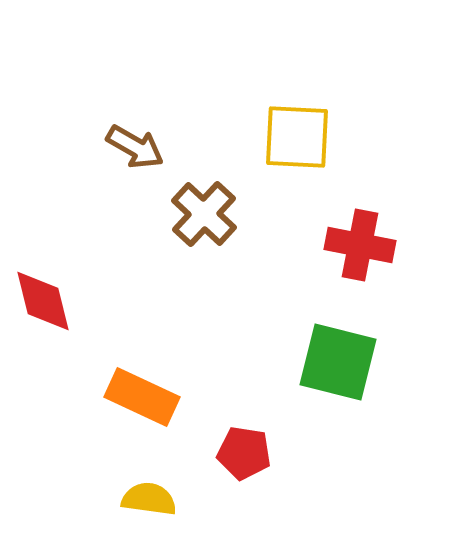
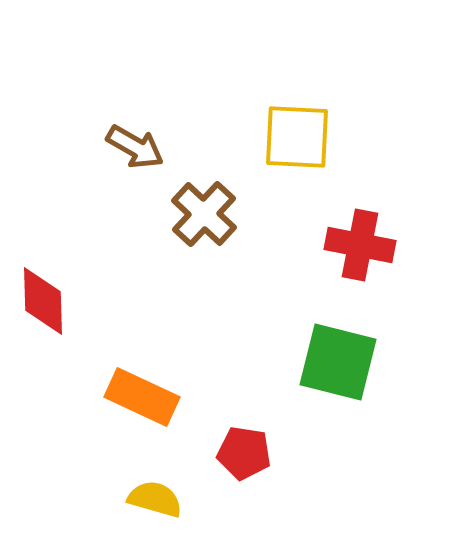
red diamond: rotated 12 degrees clockwise
yellow semicircle: moved 6 px right; rotated 8 degrees clockwise
